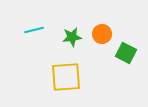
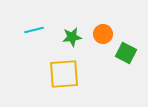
orange circle: moved 1 px right
yellow square: moved 2 px left, 3 px up
